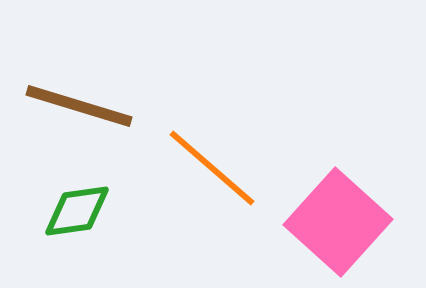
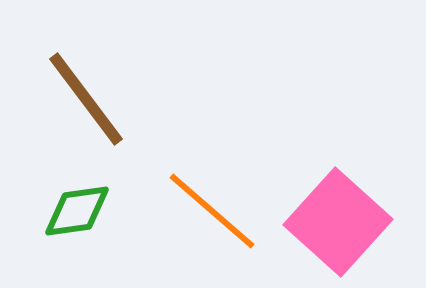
brown line: moved 7 px right, 7 px up; rotated 36 degrees clockwise
orange line: moved 43 px down
